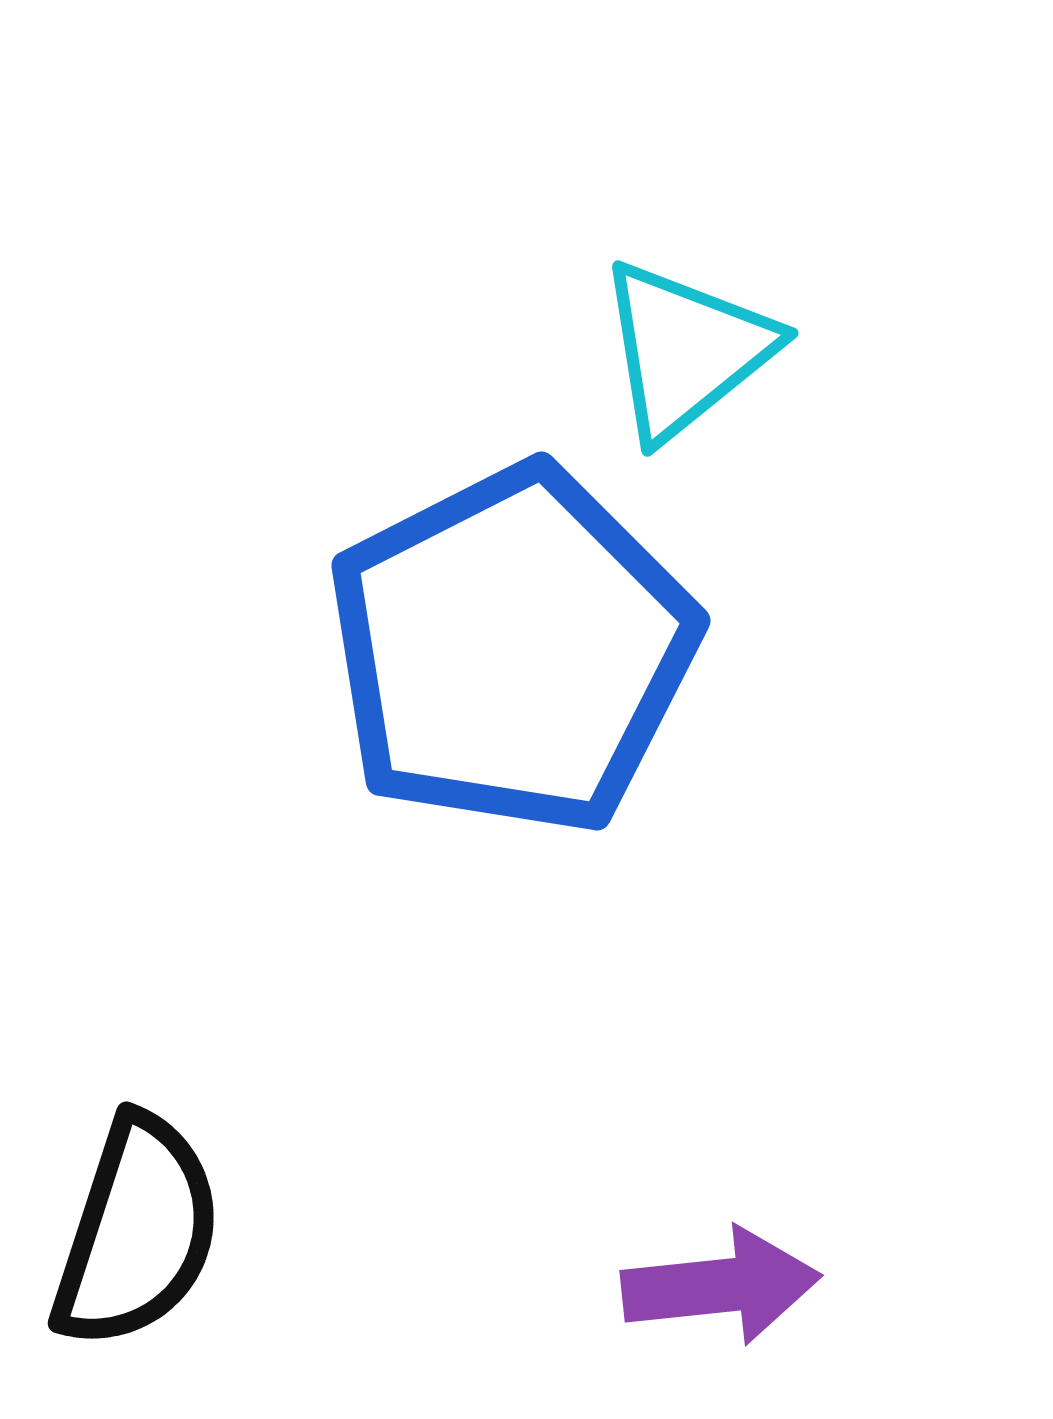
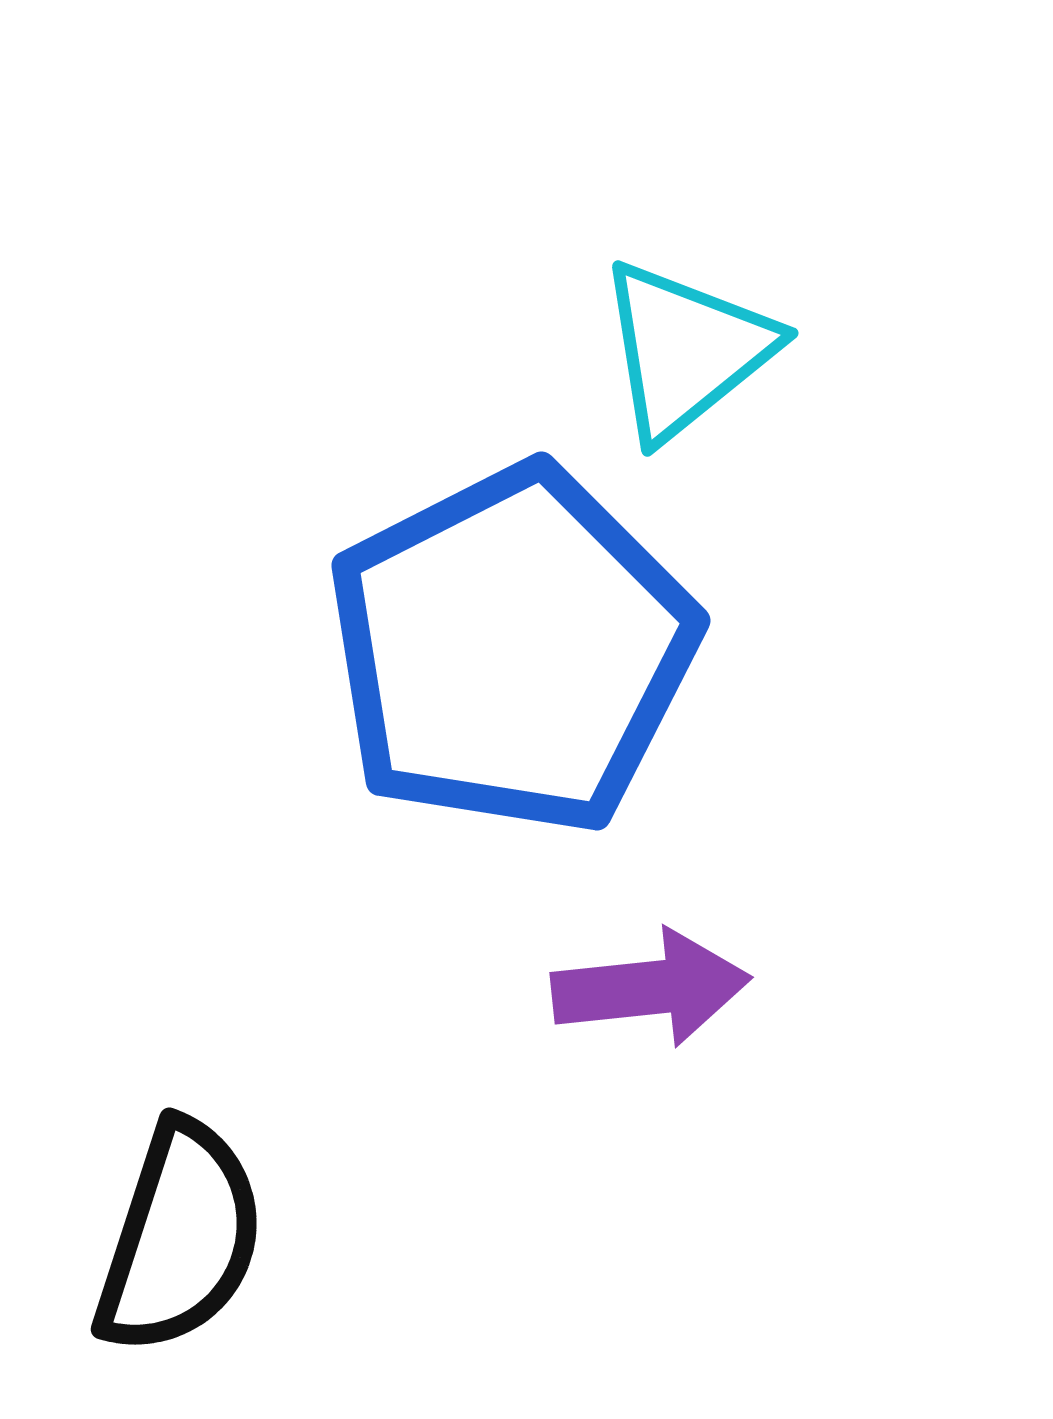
black semicircle: moved 43 px right, 6 px down
purple arrow: moved 70 px left, 298 px up
